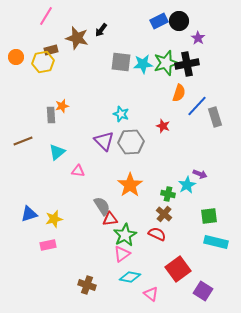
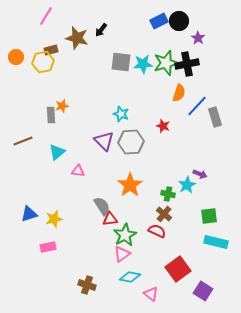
red semicircle at (157, 234): moved 3 px up
pink rectangle at (48, 245): moved 2 px down
